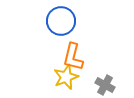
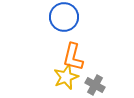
blue circle: moved 3 px right, 4 px up
gray cross: moved 10 px left
